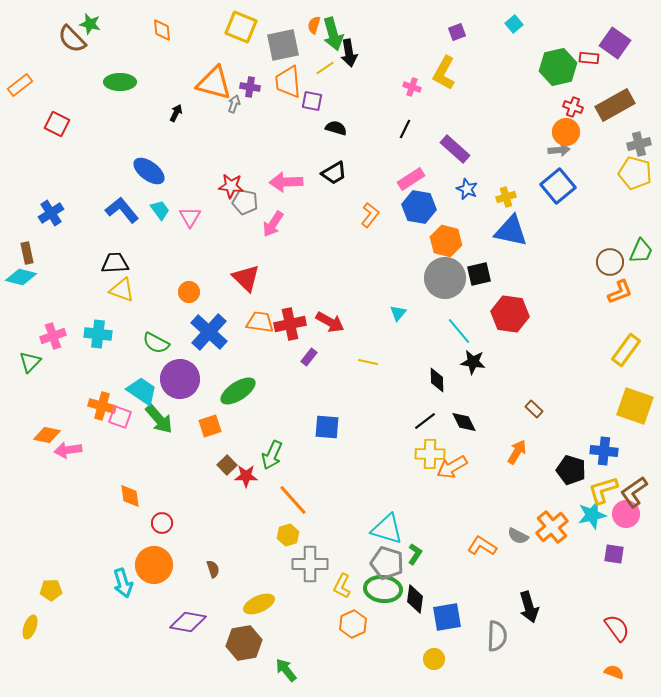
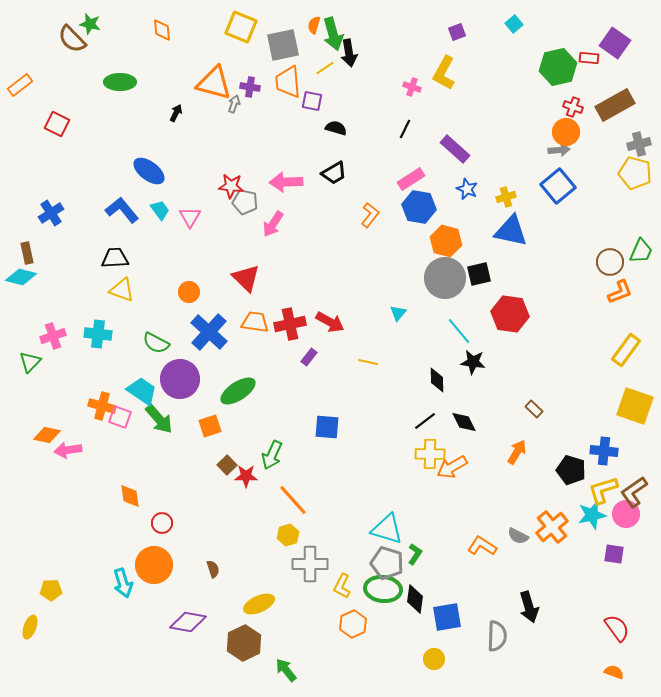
black trapezoid at (115, 263): moved 5 px up
orange trapezoid at (260, 322): moved 5 px left
brown hexagon at (244, 643): rotated 16 degrees counterclockwise
